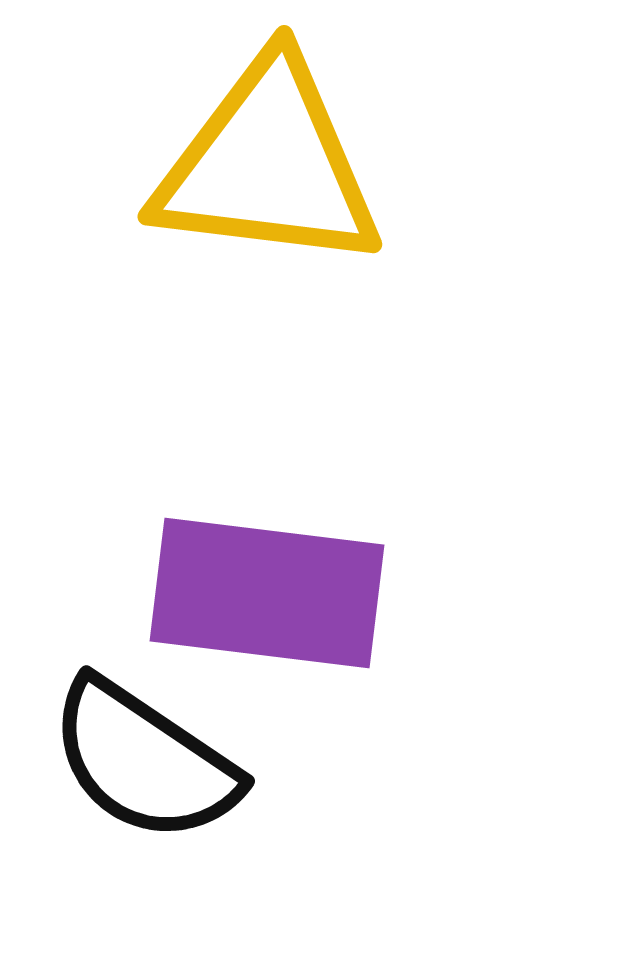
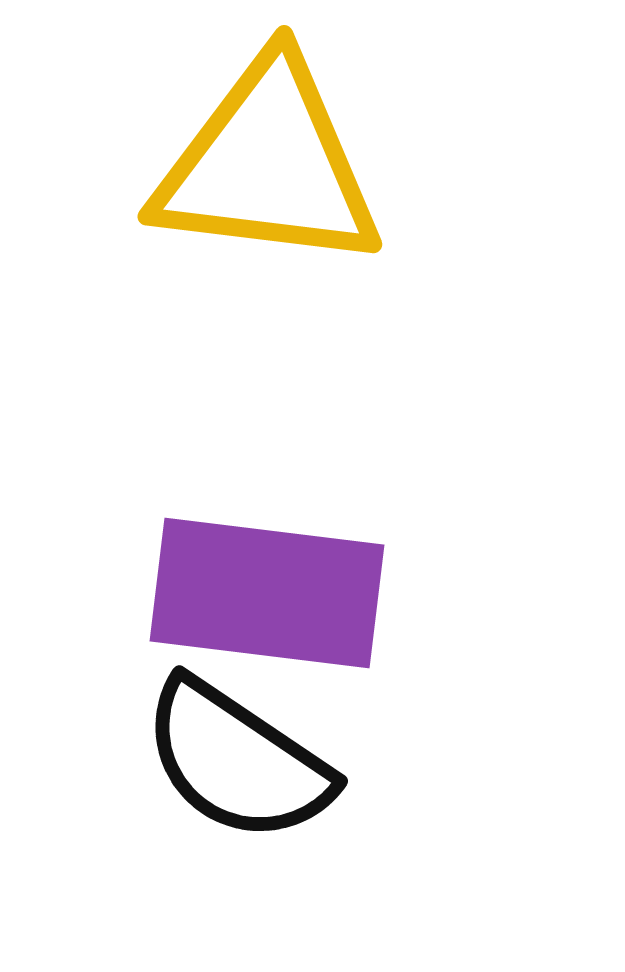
black semicircle: moved 93 px right
